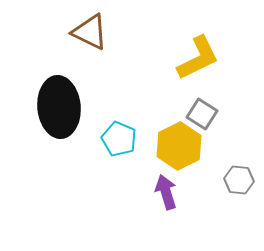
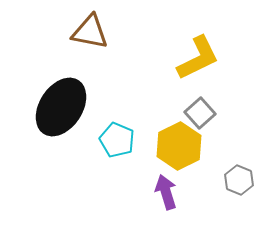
brown triangle: rotated 15 degrees counterclockwise
black ellipse: moved 2 px right; rotated 38 degrees clockwise
gray square: moved 2 px left, 1 px up; rotated 16 degrees clockwise
cyan pentagon: moved 2 px left, 1 px down
gray hexagon: rotated 16 degrees clockwise
